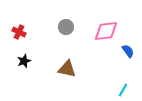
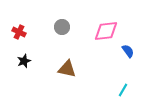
gray circle: moved 4 px left
